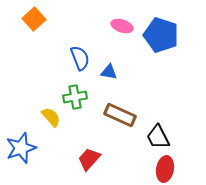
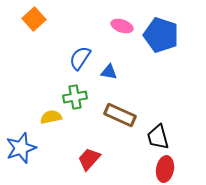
blue semicircle: rotated 125 degrees counterclockwise
yellow semicircle: rotated 60 degrees counterclockwise
black trapezoid: rotated 12 degrees clockwise
